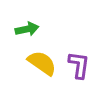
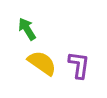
green arrow: rotated 110 degrees counterclockwise
